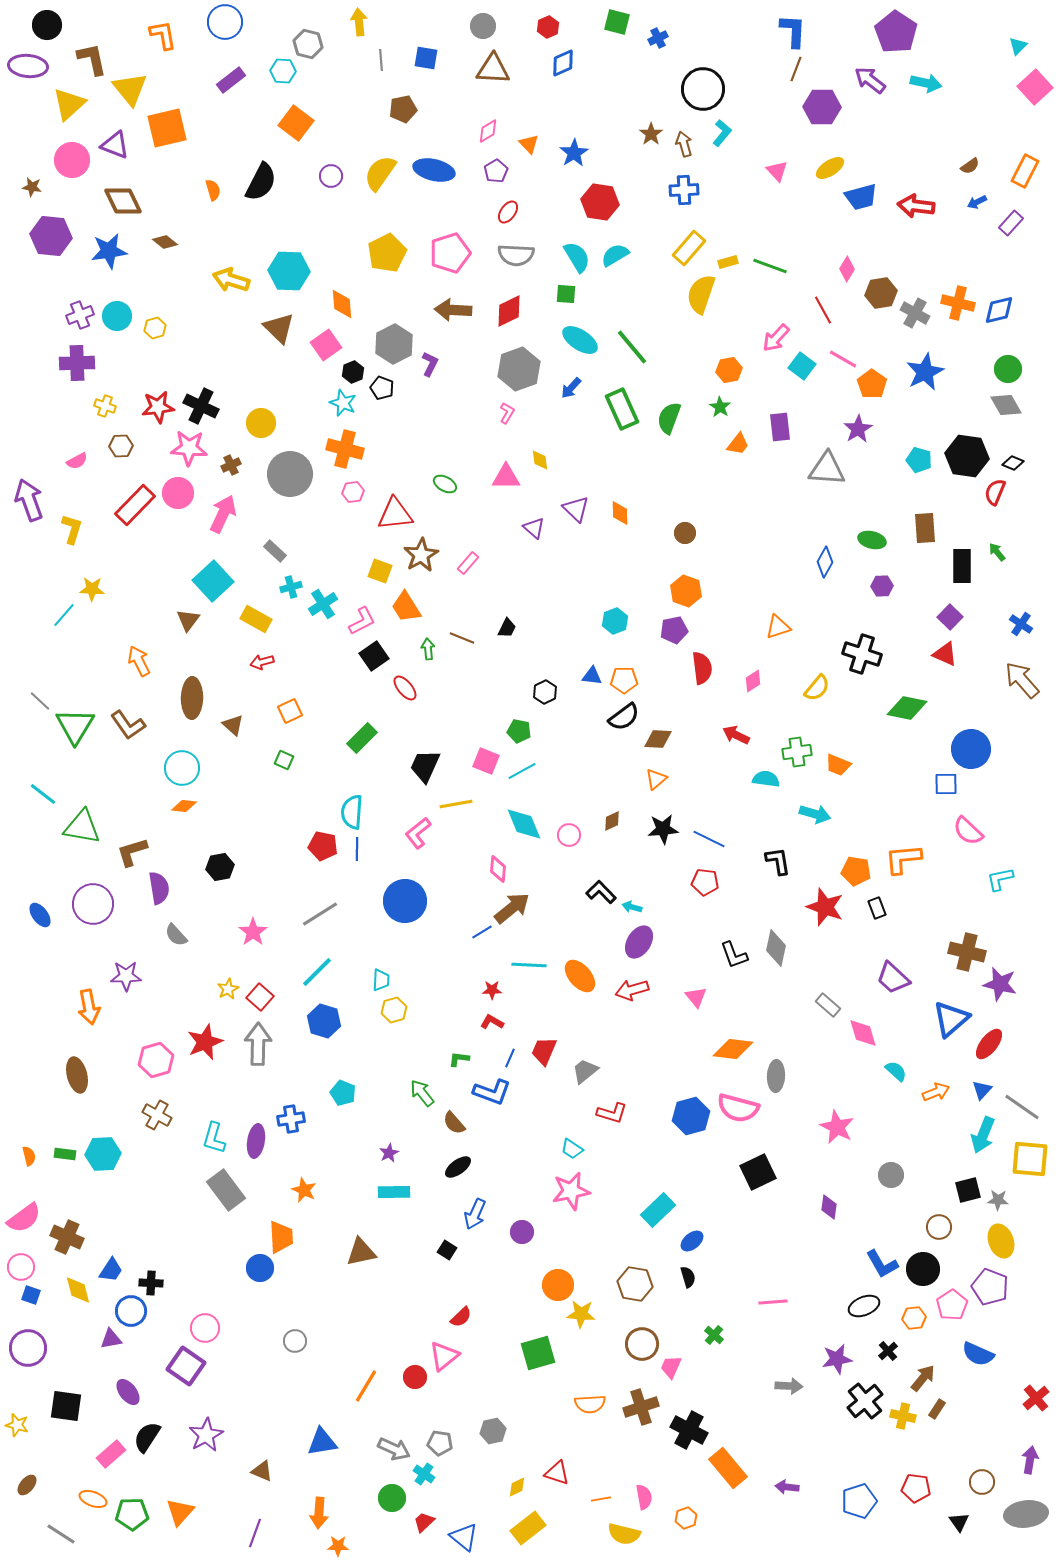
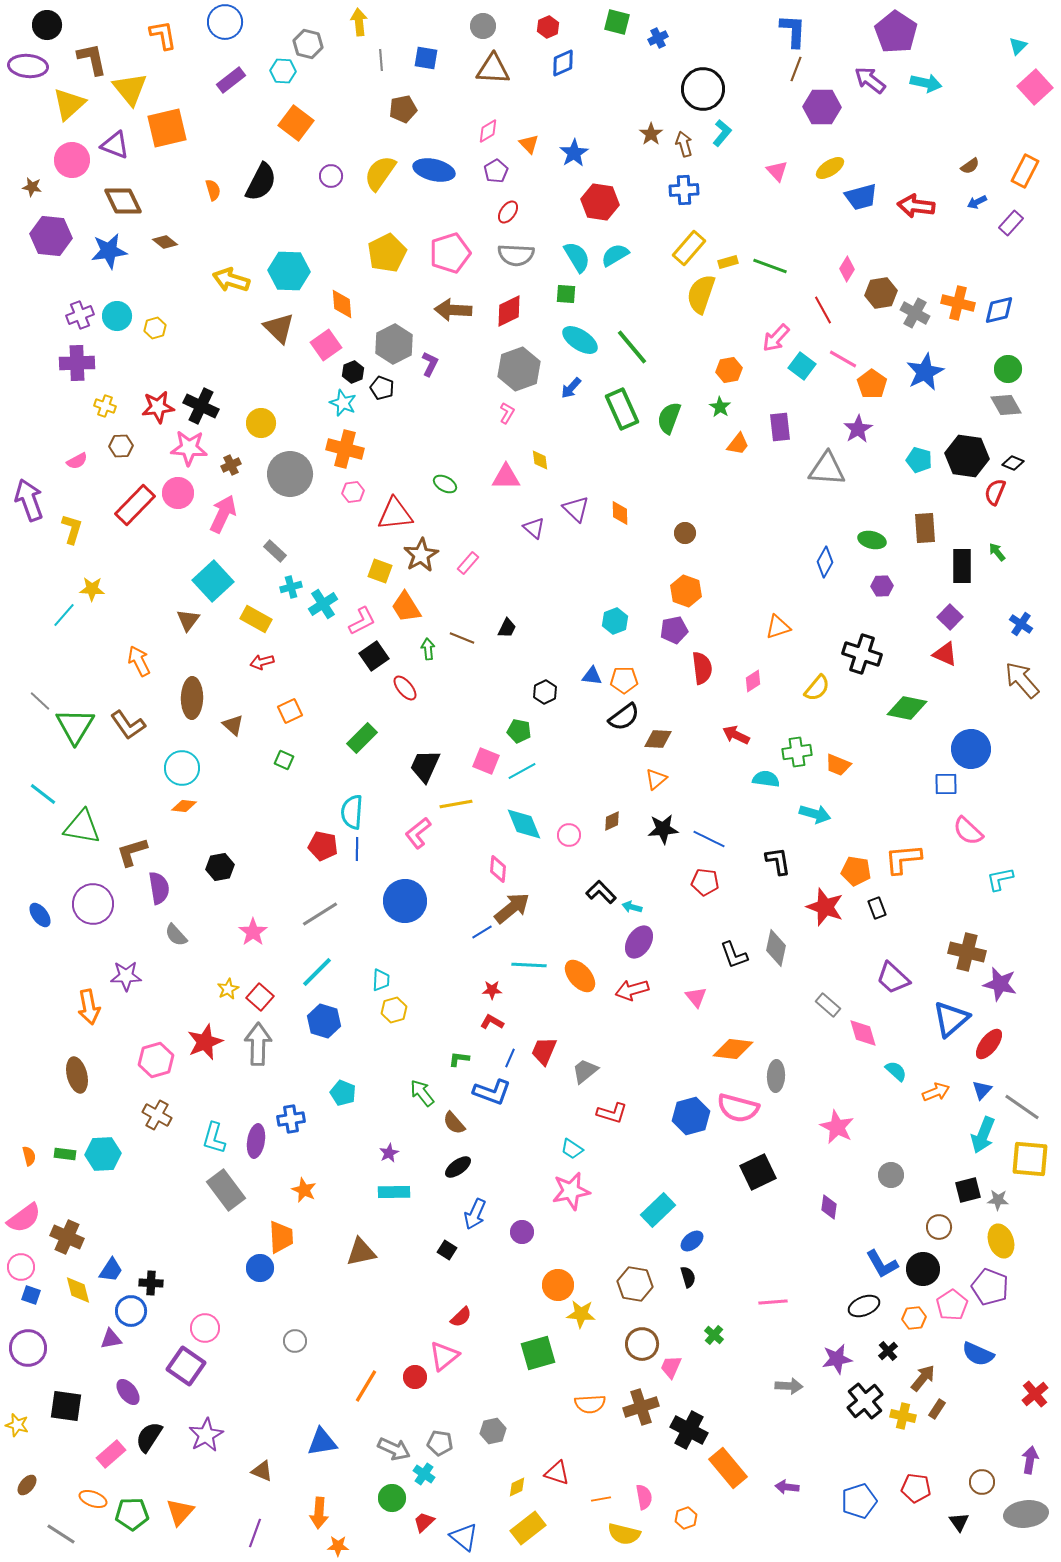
red cross at (1036, 1398): moved 1 px left, 4 px up
black semicircle at (147, 1437): moved 2 px right
